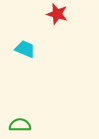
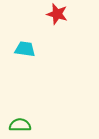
cyan trapezoid: rotated 15 degrees counterclockwise
